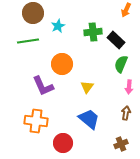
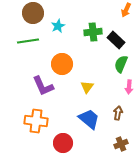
brown arrow: moved 8 px left
